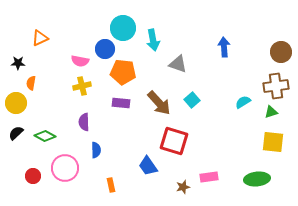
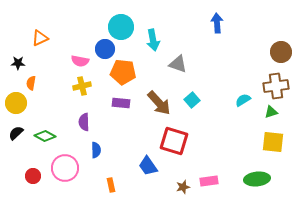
cyan circle: moved 2 px left, 1 px up
blue arrow: moved 7 px left, 24 px up
cyan semicircle: moved 2 px up
pink rectangle: moved 4 px down
